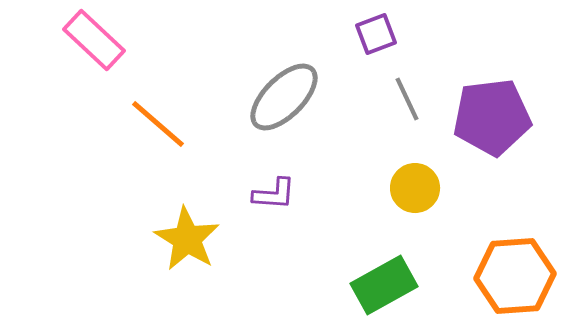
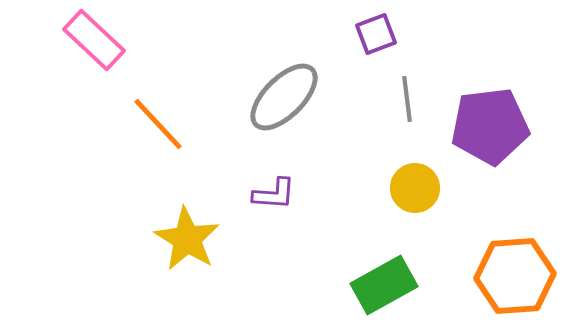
gray line: rotated 18 degrees clockwise
purple pentagon: moved 2 px left, 9 px down
orange line: rotated 6 degrees clockwise
